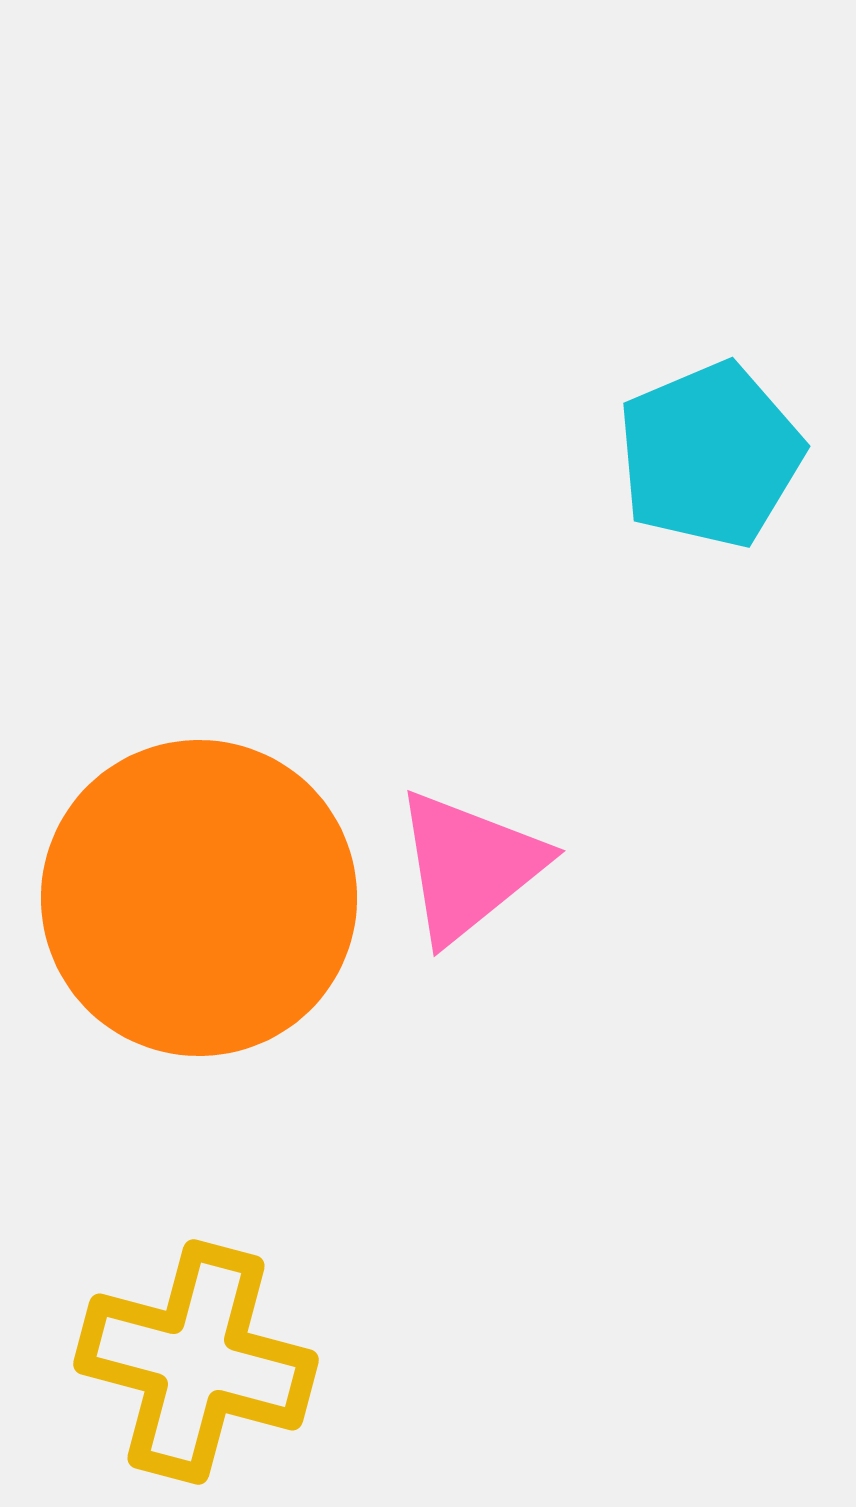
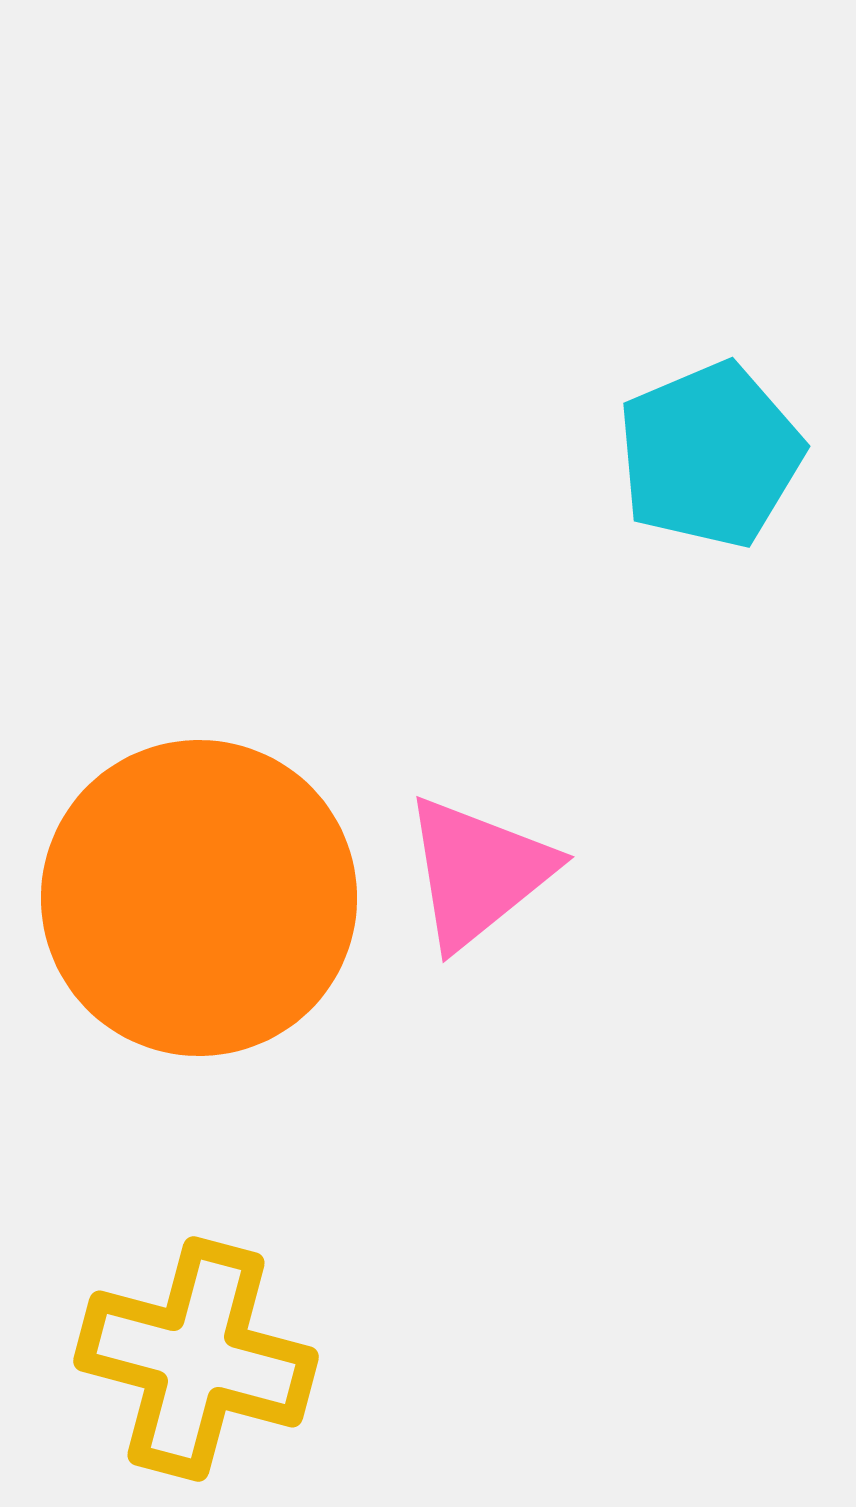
pink triangle: moved 9 px right, 6 px down
yellow cross: moved 3 px up
